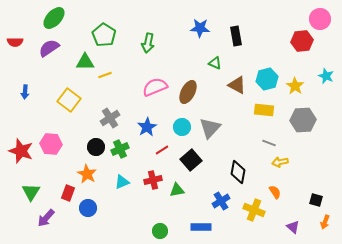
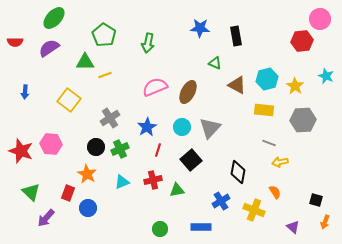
red line at (162, 150): moved 4 px left; rotated 40 degrees counterclockwise
green triangle at (31, 192): rotated 18 degrees counterclockwise
green circle at (160, 231): moved 2 px up
